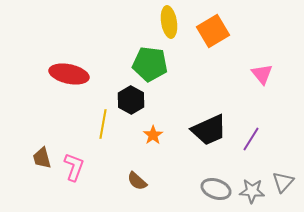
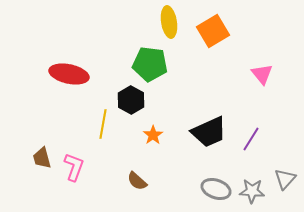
black trapezoid: moved 2 px down
gray triangle: moved 2 px right, 3 px up
